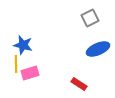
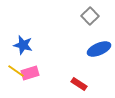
gray square: moved 2 px up; rotated 18 degrees counterclockwise
blue ellipse: moved 1 px right
yellow line: moved 7 px down; rotated 54 degrees counterclockwise
